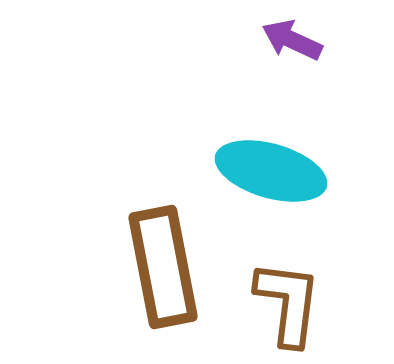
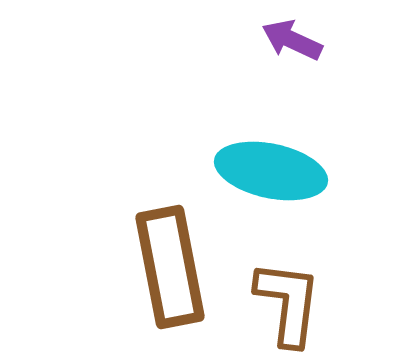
cyan ellipse: rotated 4 degrees counterclockwise
brown rectangle: moved 7 px right
